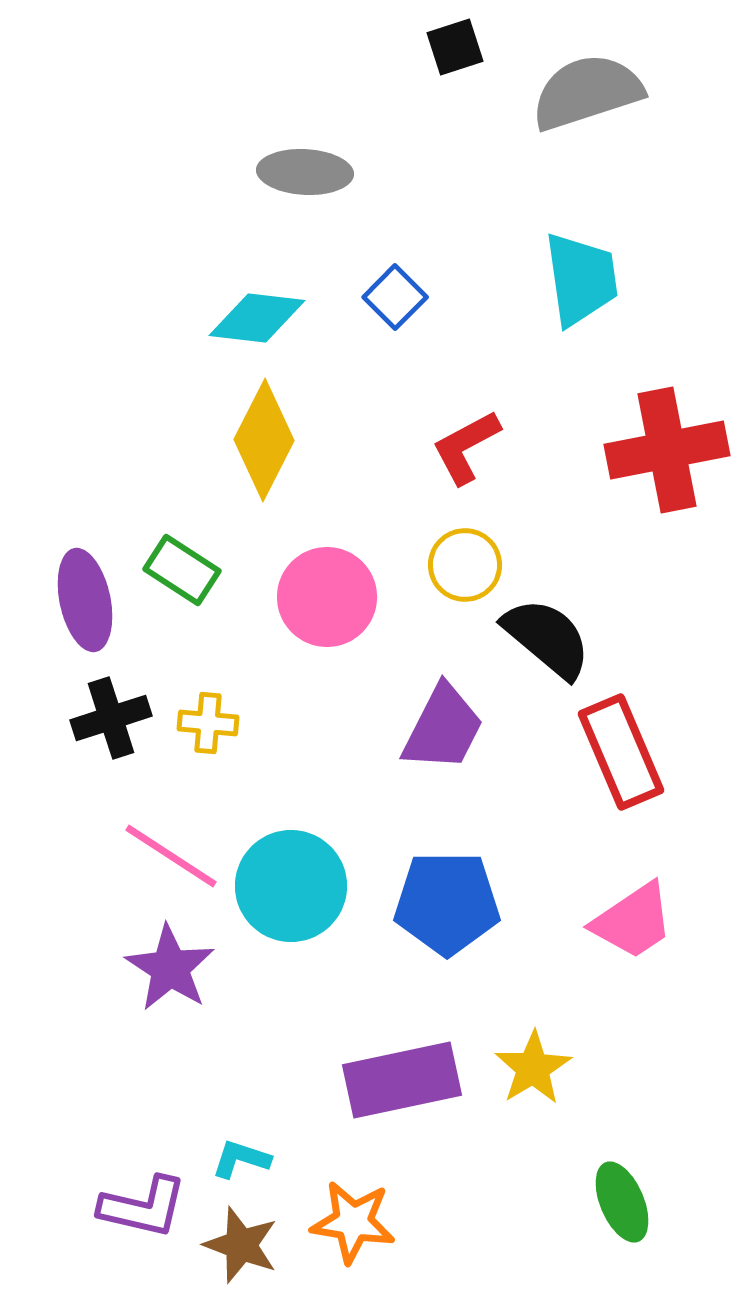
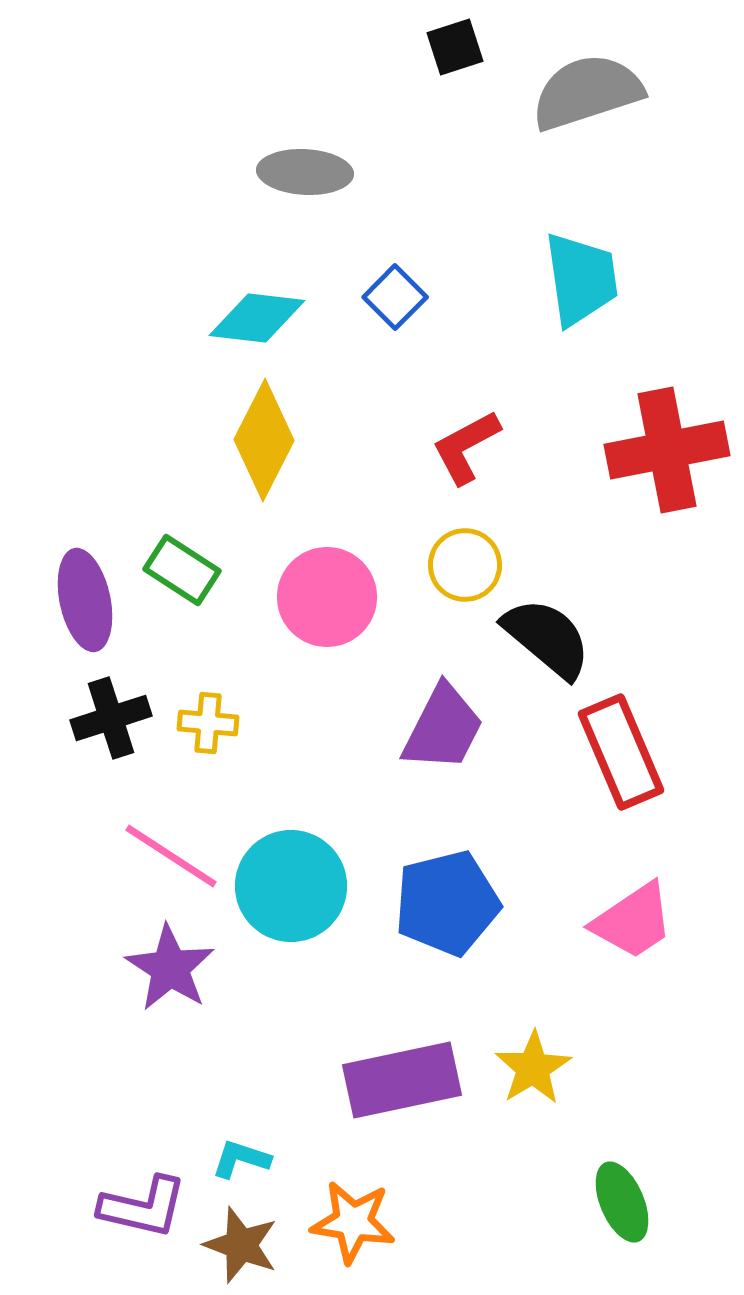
blue pentagon: rotated 14 degrees counterclockwise
